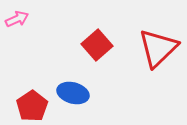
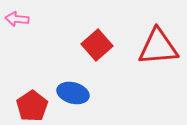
pink arrow: rotated 150 degrees counterclockwise
red triangle: moved 1 px up; rotated 39 degrees clockwise
